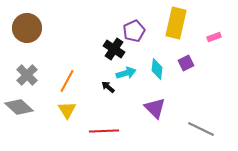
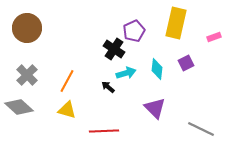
yellow triangle: rotated 42 degrees counterclockwise
